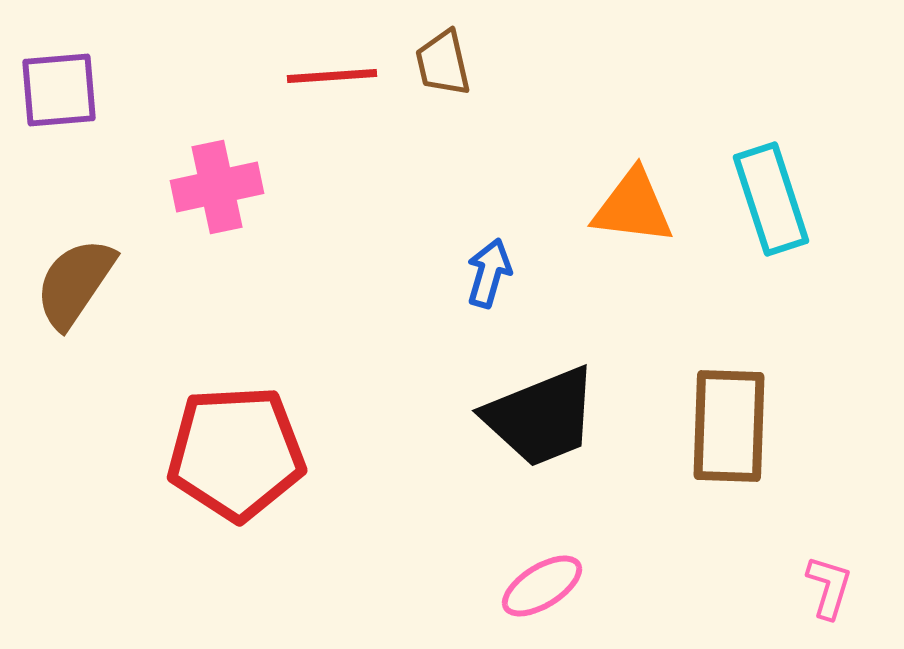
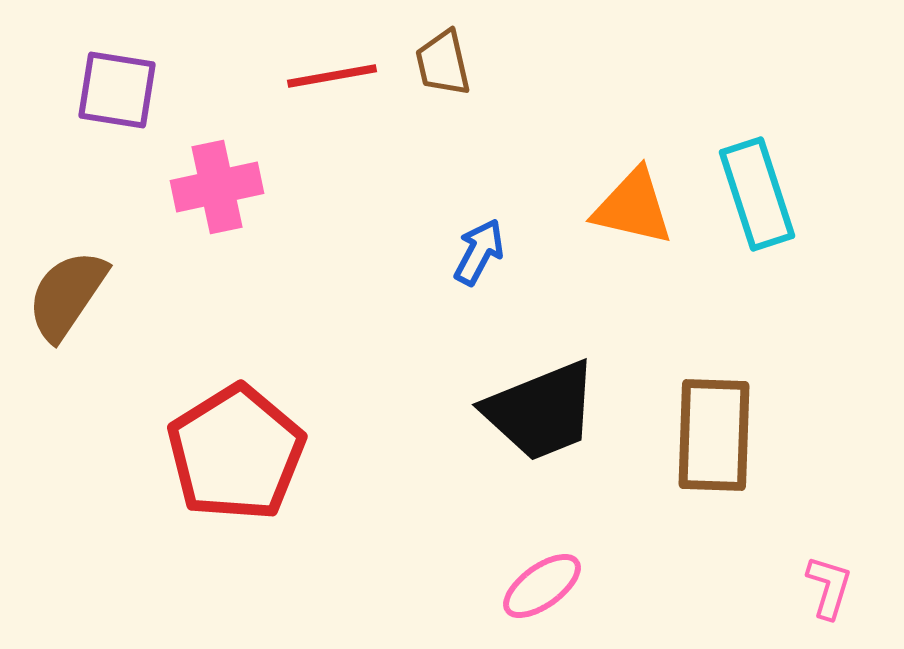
red line: rotated 6 degrees counterclockwise
purple square: moved 58 px right; rotated 14 degrees clockwise
cyan rectangle: moved 14 px left, 5 px up
orange triangle: rotated 6 degrees clockwise
blue arrow: moved 10 px left, 21 px up; rotated 12 degrees clockwise
brown semicircle: moved 8 px left, 12 px down
black trapezoid: moved 6 px up
brown rectangle: moved 15 px left, 9 px down
red pentagon: rotated 29 degrees counterclockwise
pink ellipse: rotated 4 degrees counterclockwise
